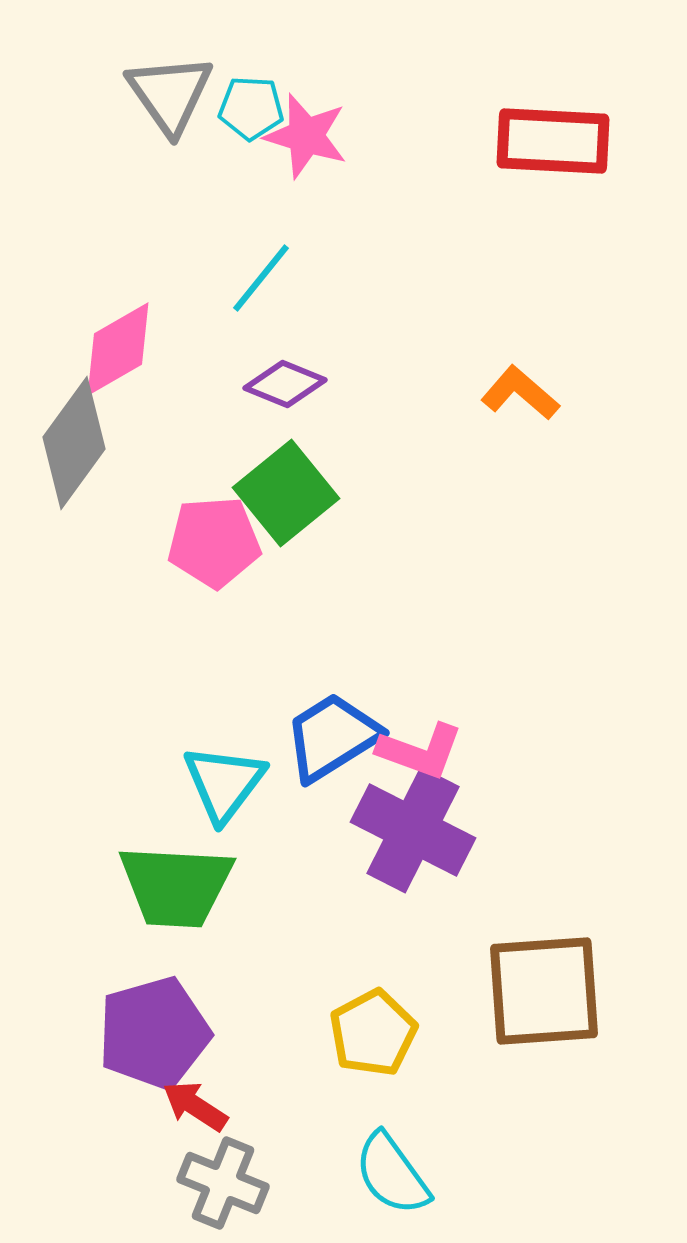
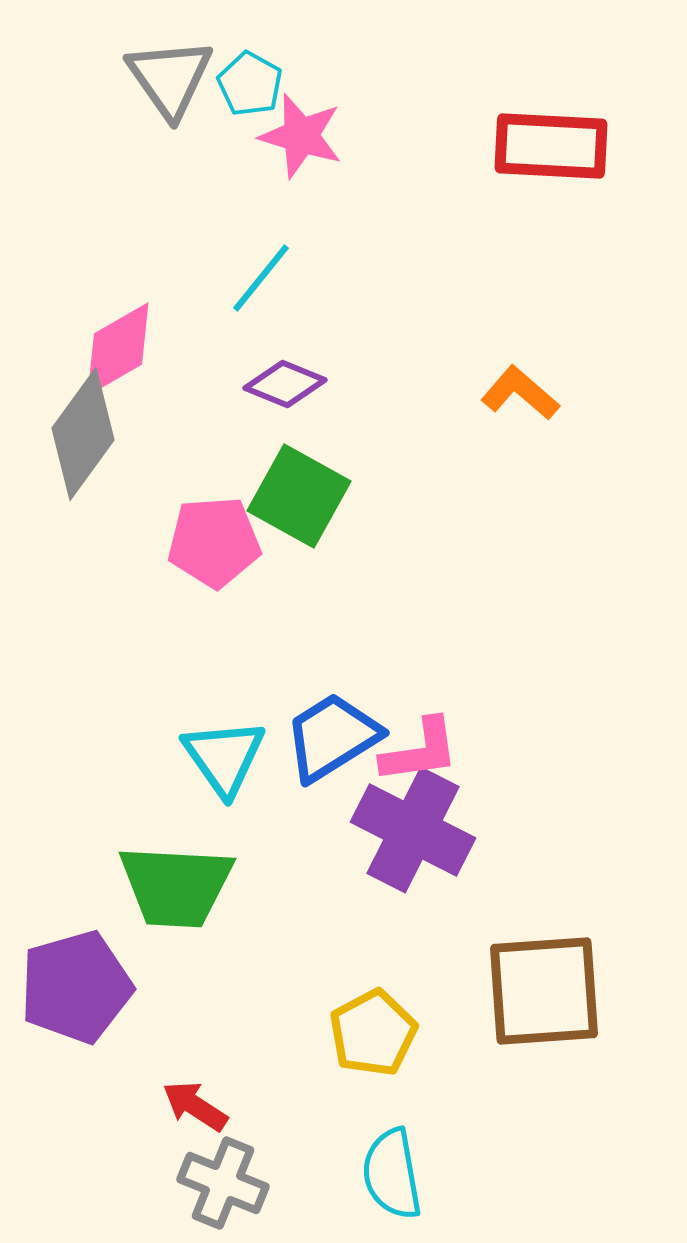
gray triangle: moved 16 px up
cyan pentagon: moved 1 px left, 24 px up; rotated 26 degrees clockwise
pink star: moved 5 px left
red rectangle: moved 2 px left, 5 px down
gray diamond: moved 9 px right, 9 px up
green square: moved 13 px right, 3 px down; rotated 22 degrees counterclockwise
pink L-shape: rotated 28 degrees counterclockwise
cyan triangle: moved 26 px up; rotated 12 degrees counterclockwise
purple pentagon: moved 78 px left, 46 px up
cyan semicircle: rotated 26 degrees clockwise
